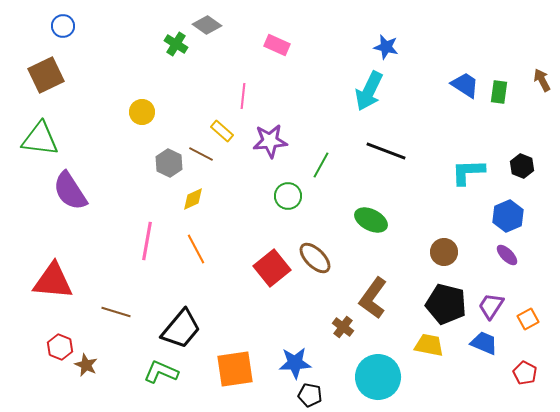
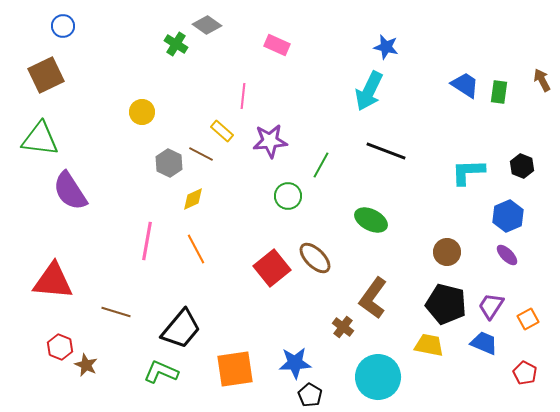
brown circle at (444, 252): moved 3 px right
black pentagon at (310, 395): rotated 20 degrees clockwise
